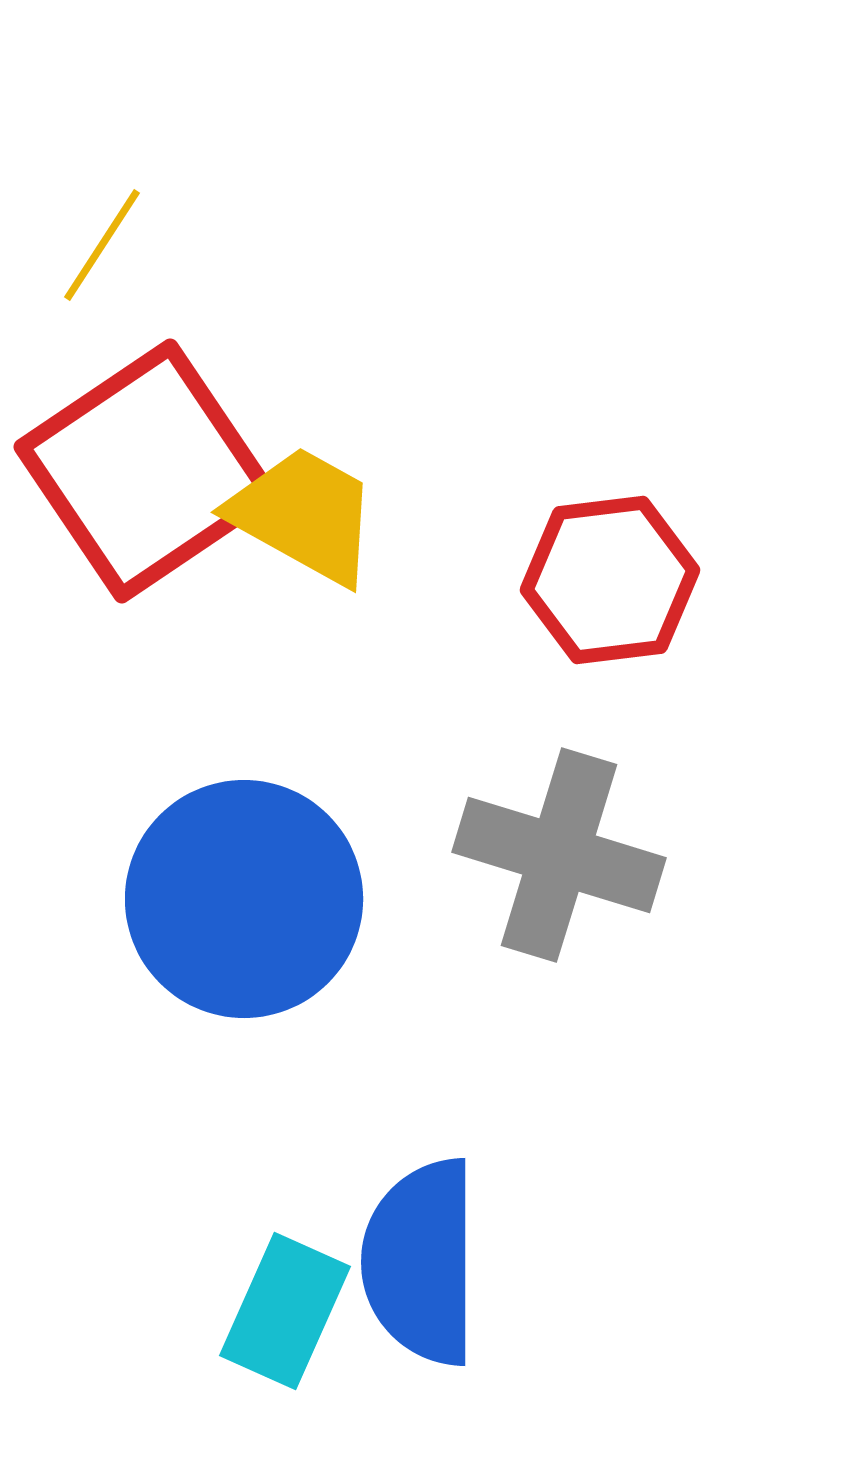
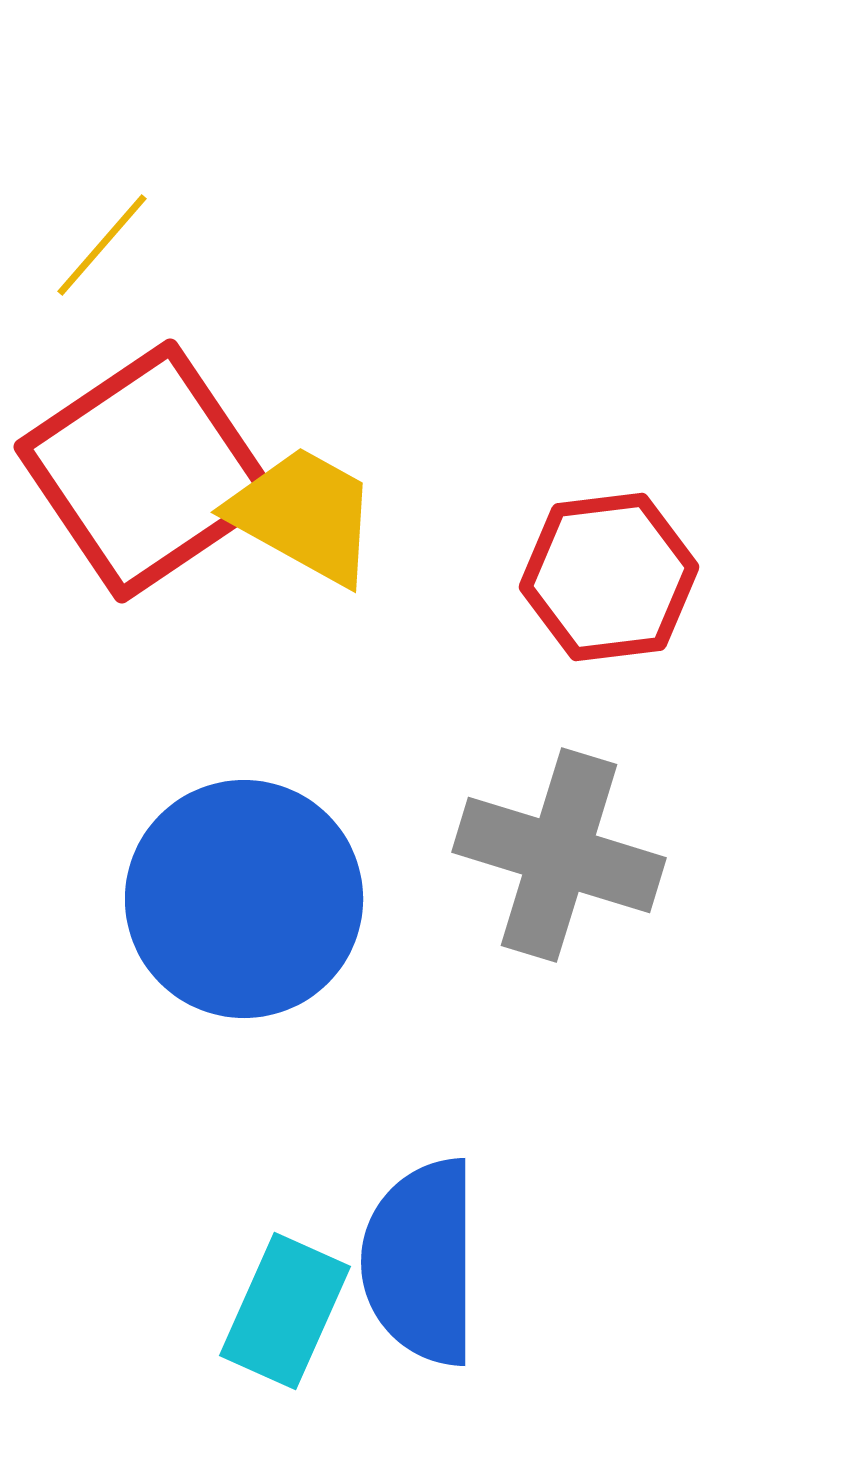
yellow line: rotated 8 degrees clockwise
red hexagon: moved 1 px left, 3 px up
